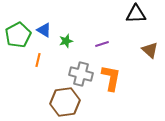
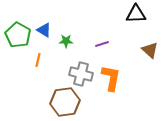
green pentagon: rotated 15 degrees counterclockwise
green star: rotated 16 degrees clockwise
